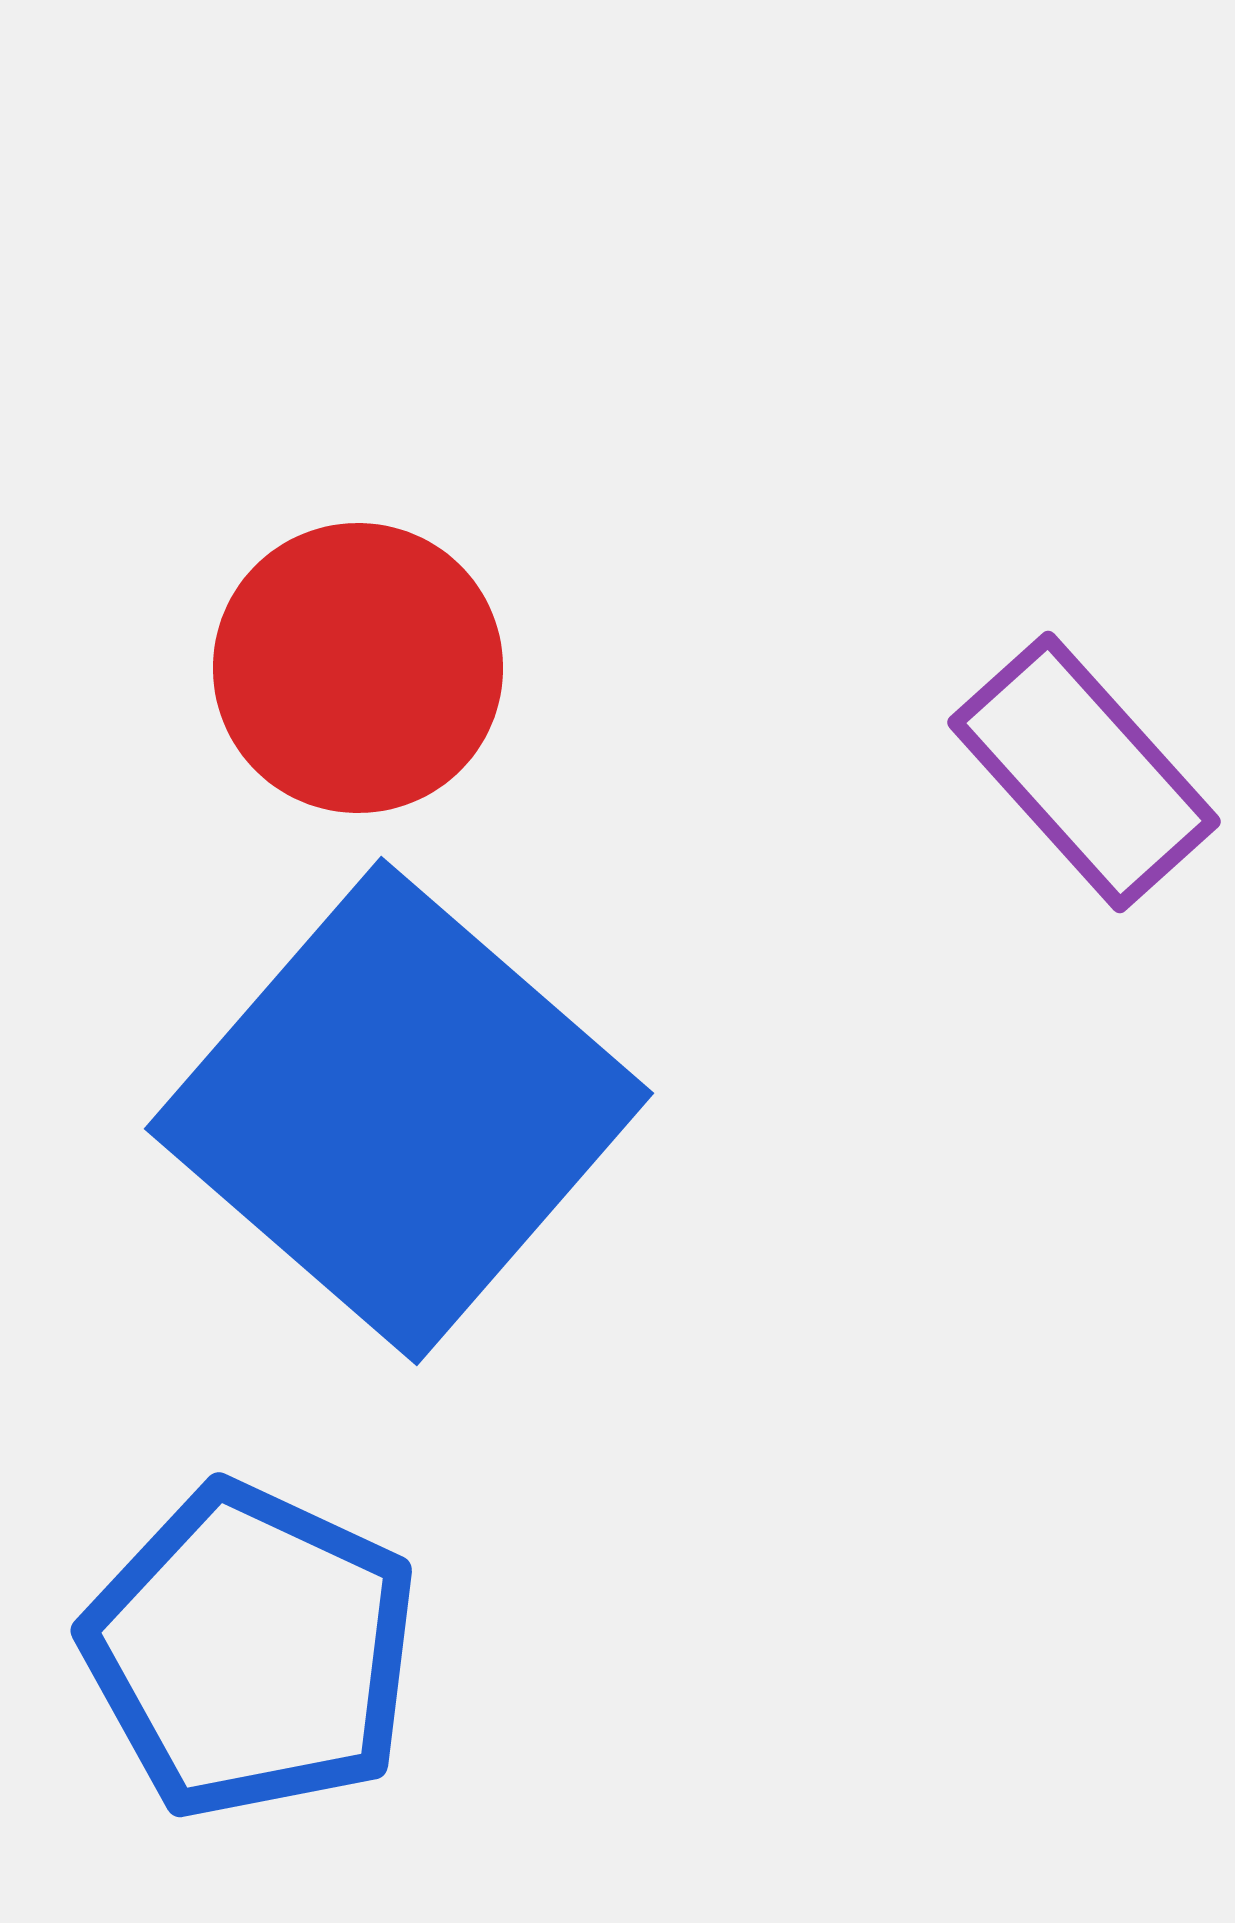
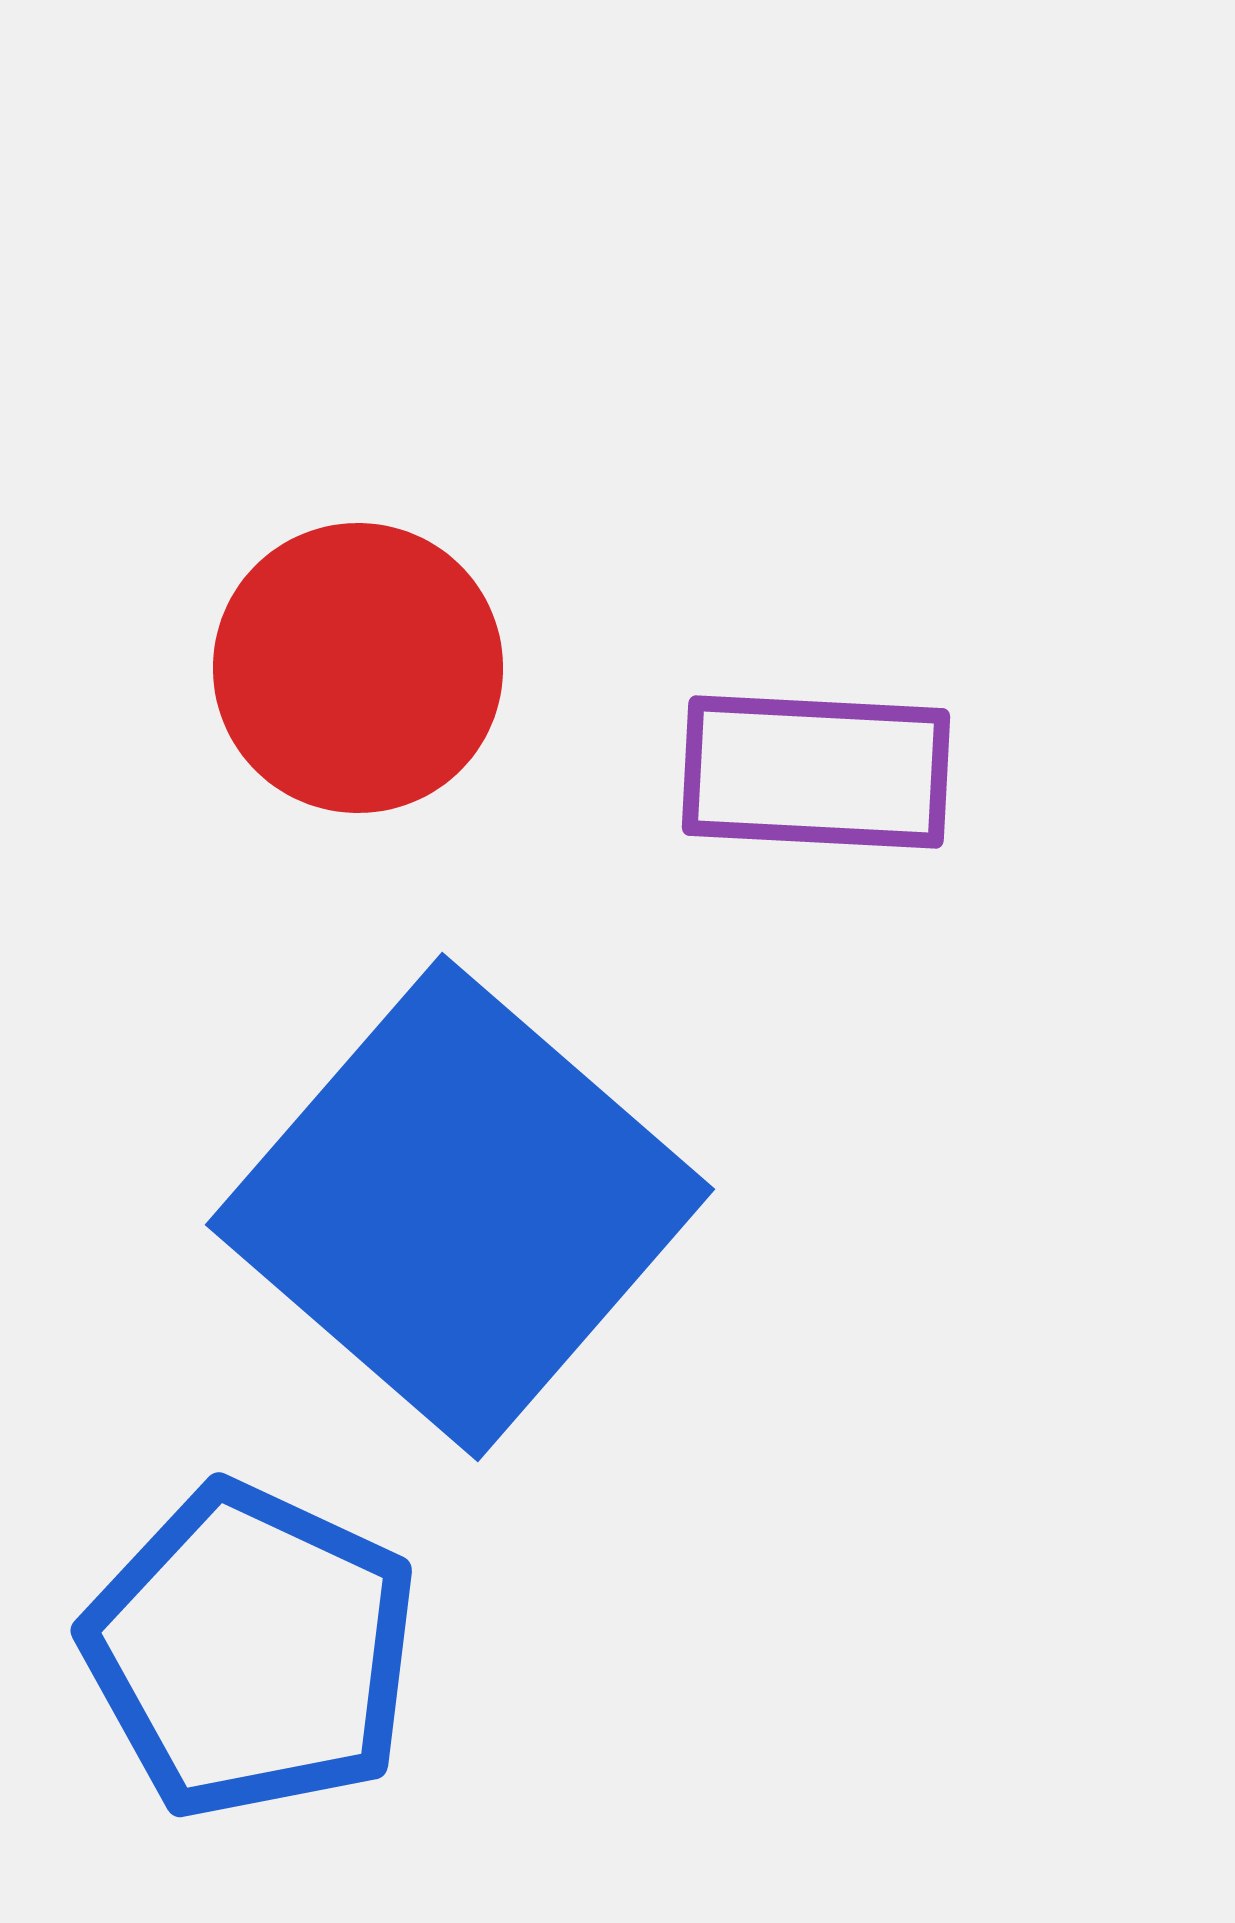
purple rectangle: moved 268 px left; rotated 45 degrees counterclockwise
blue square: moved 61 px right, 96 px down
